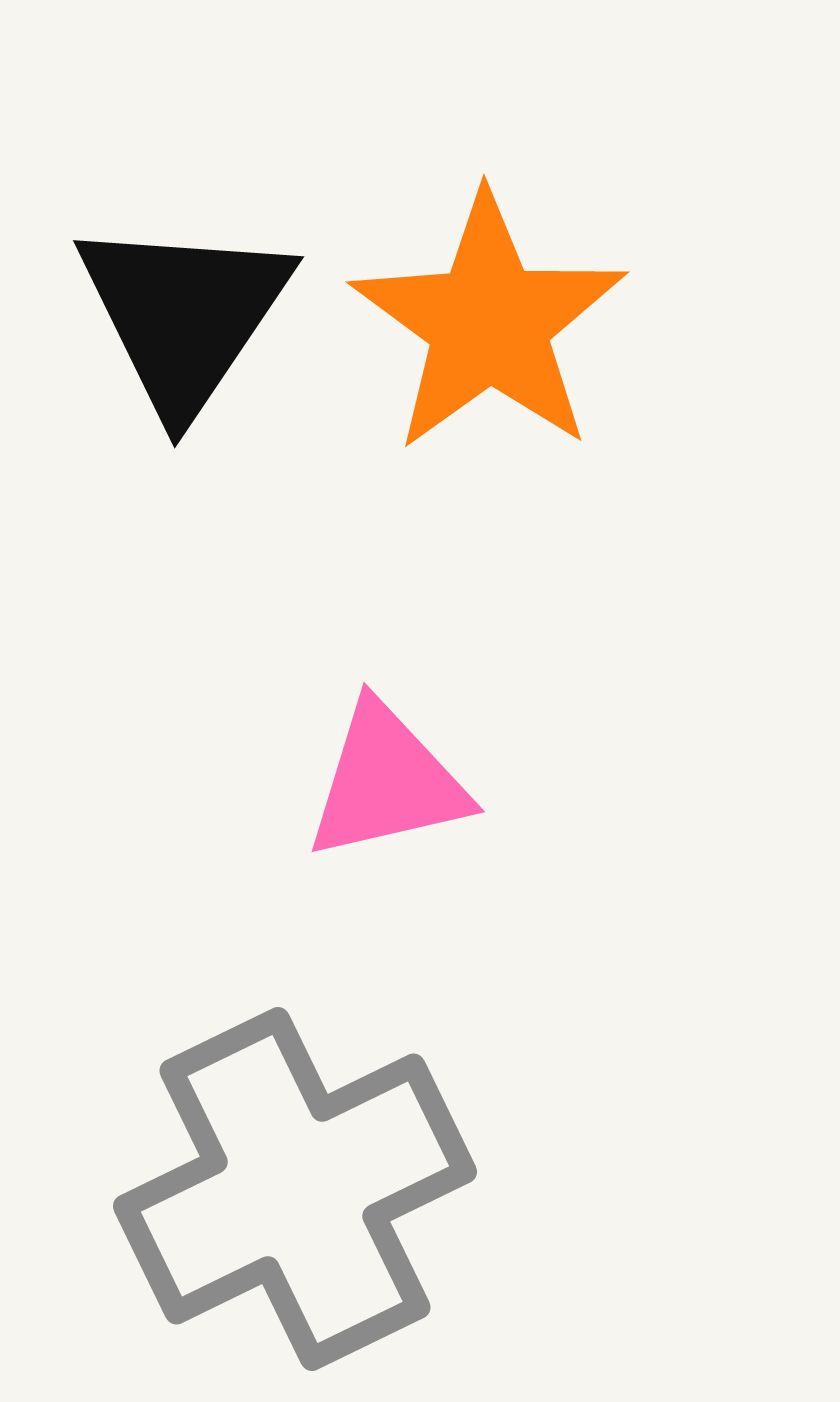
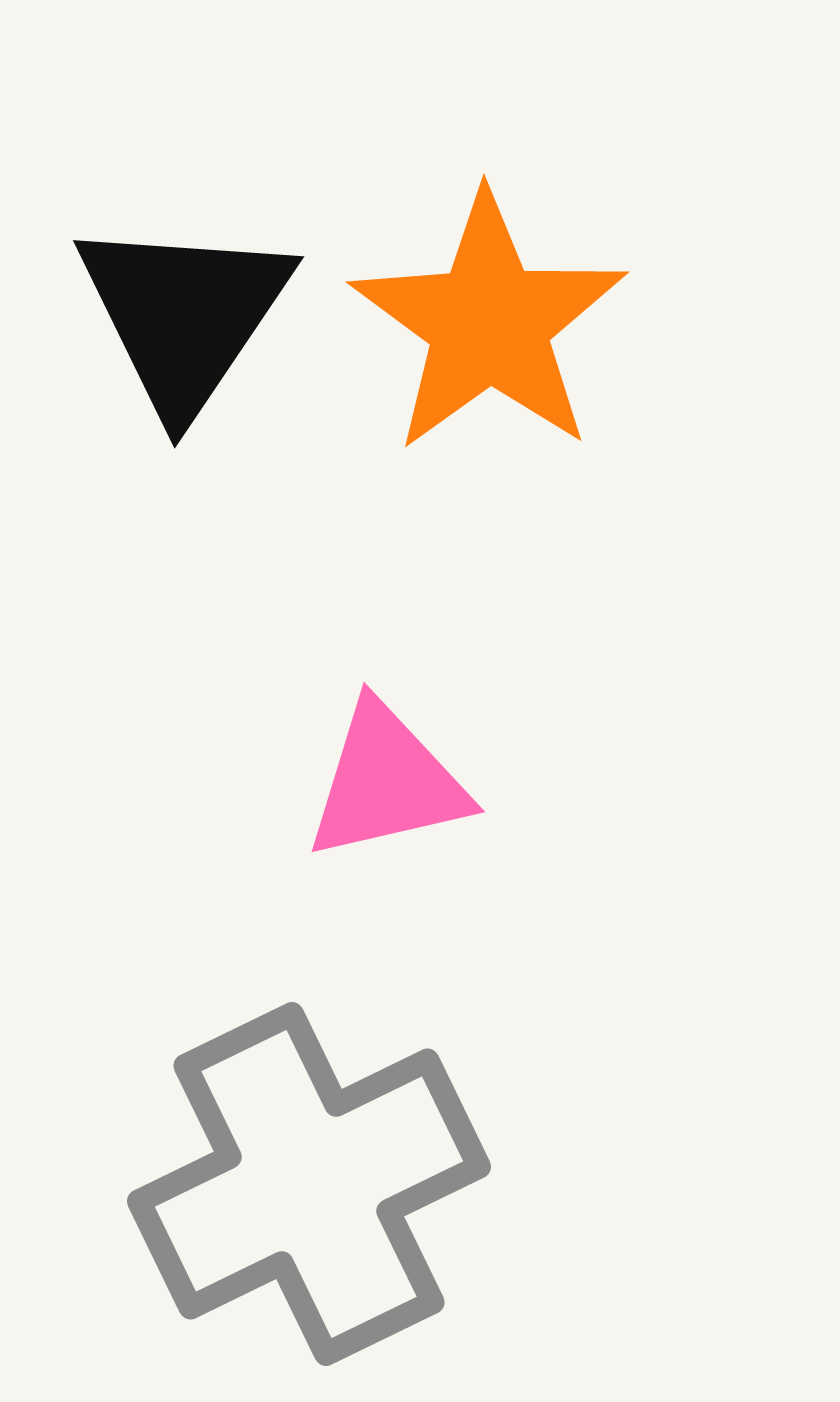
gray cross: moved 14 px right, 5 px up
